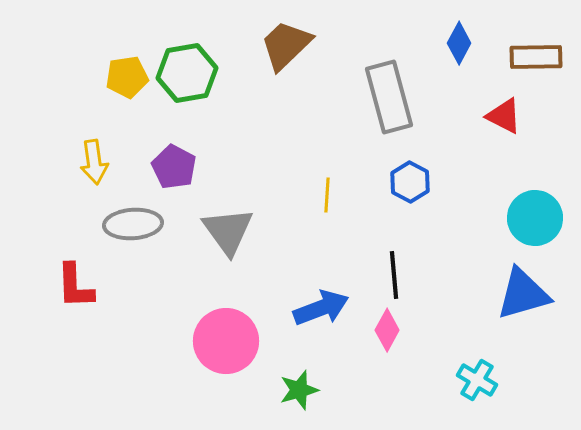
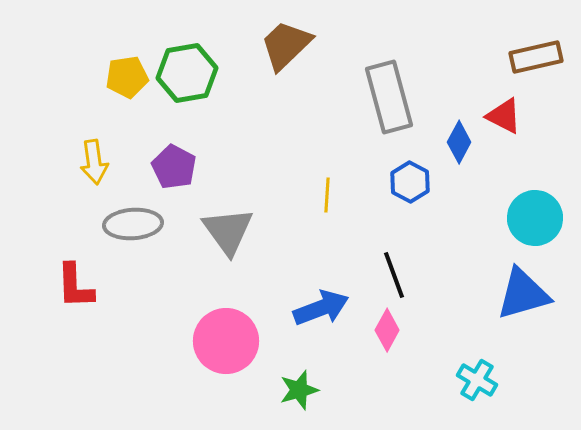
blue diamond: moved 99 px down
brown rectangle: rotated 12 degrees counterclockwise
black line: rotated 15 degrees counterclockwise
